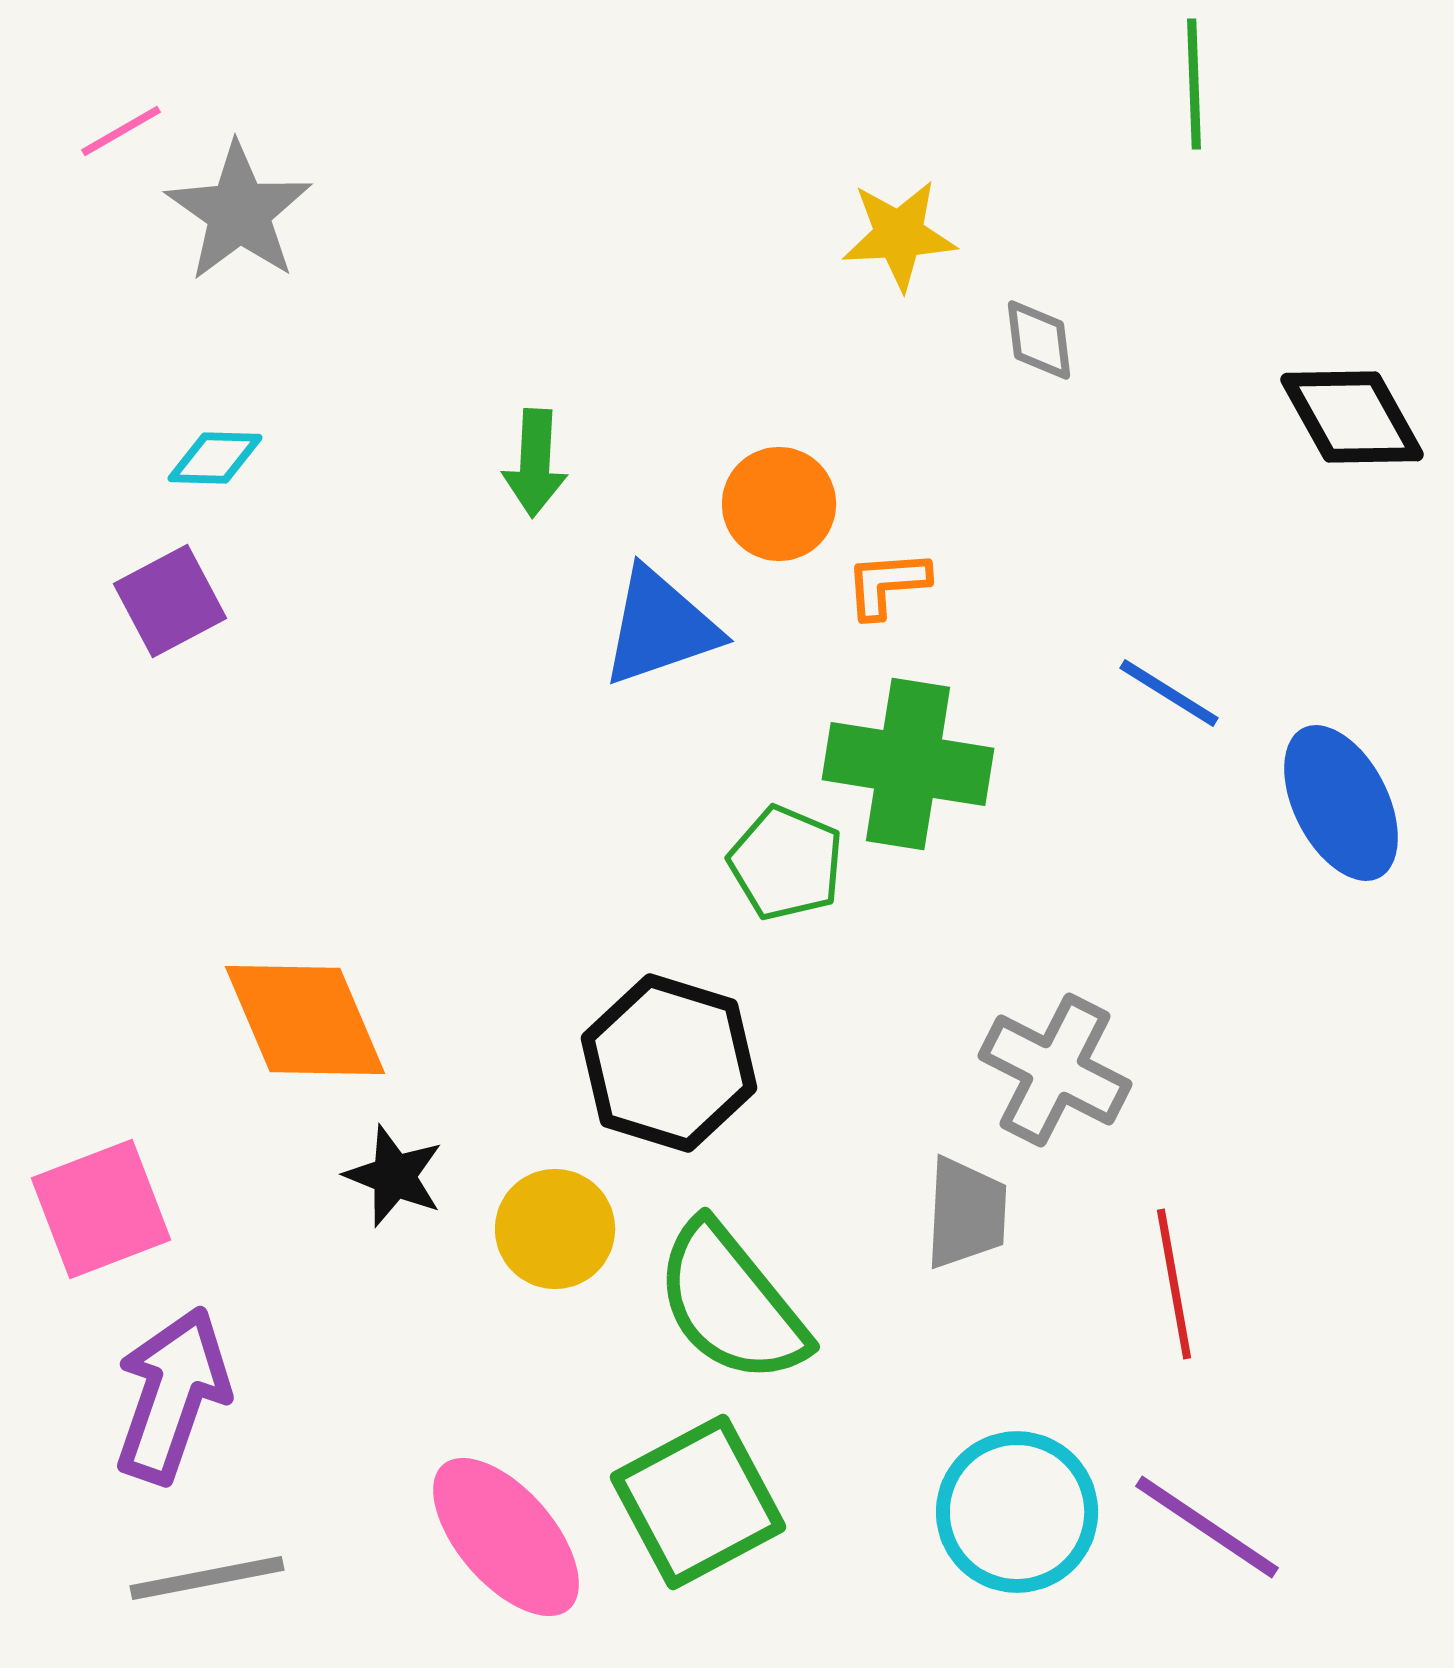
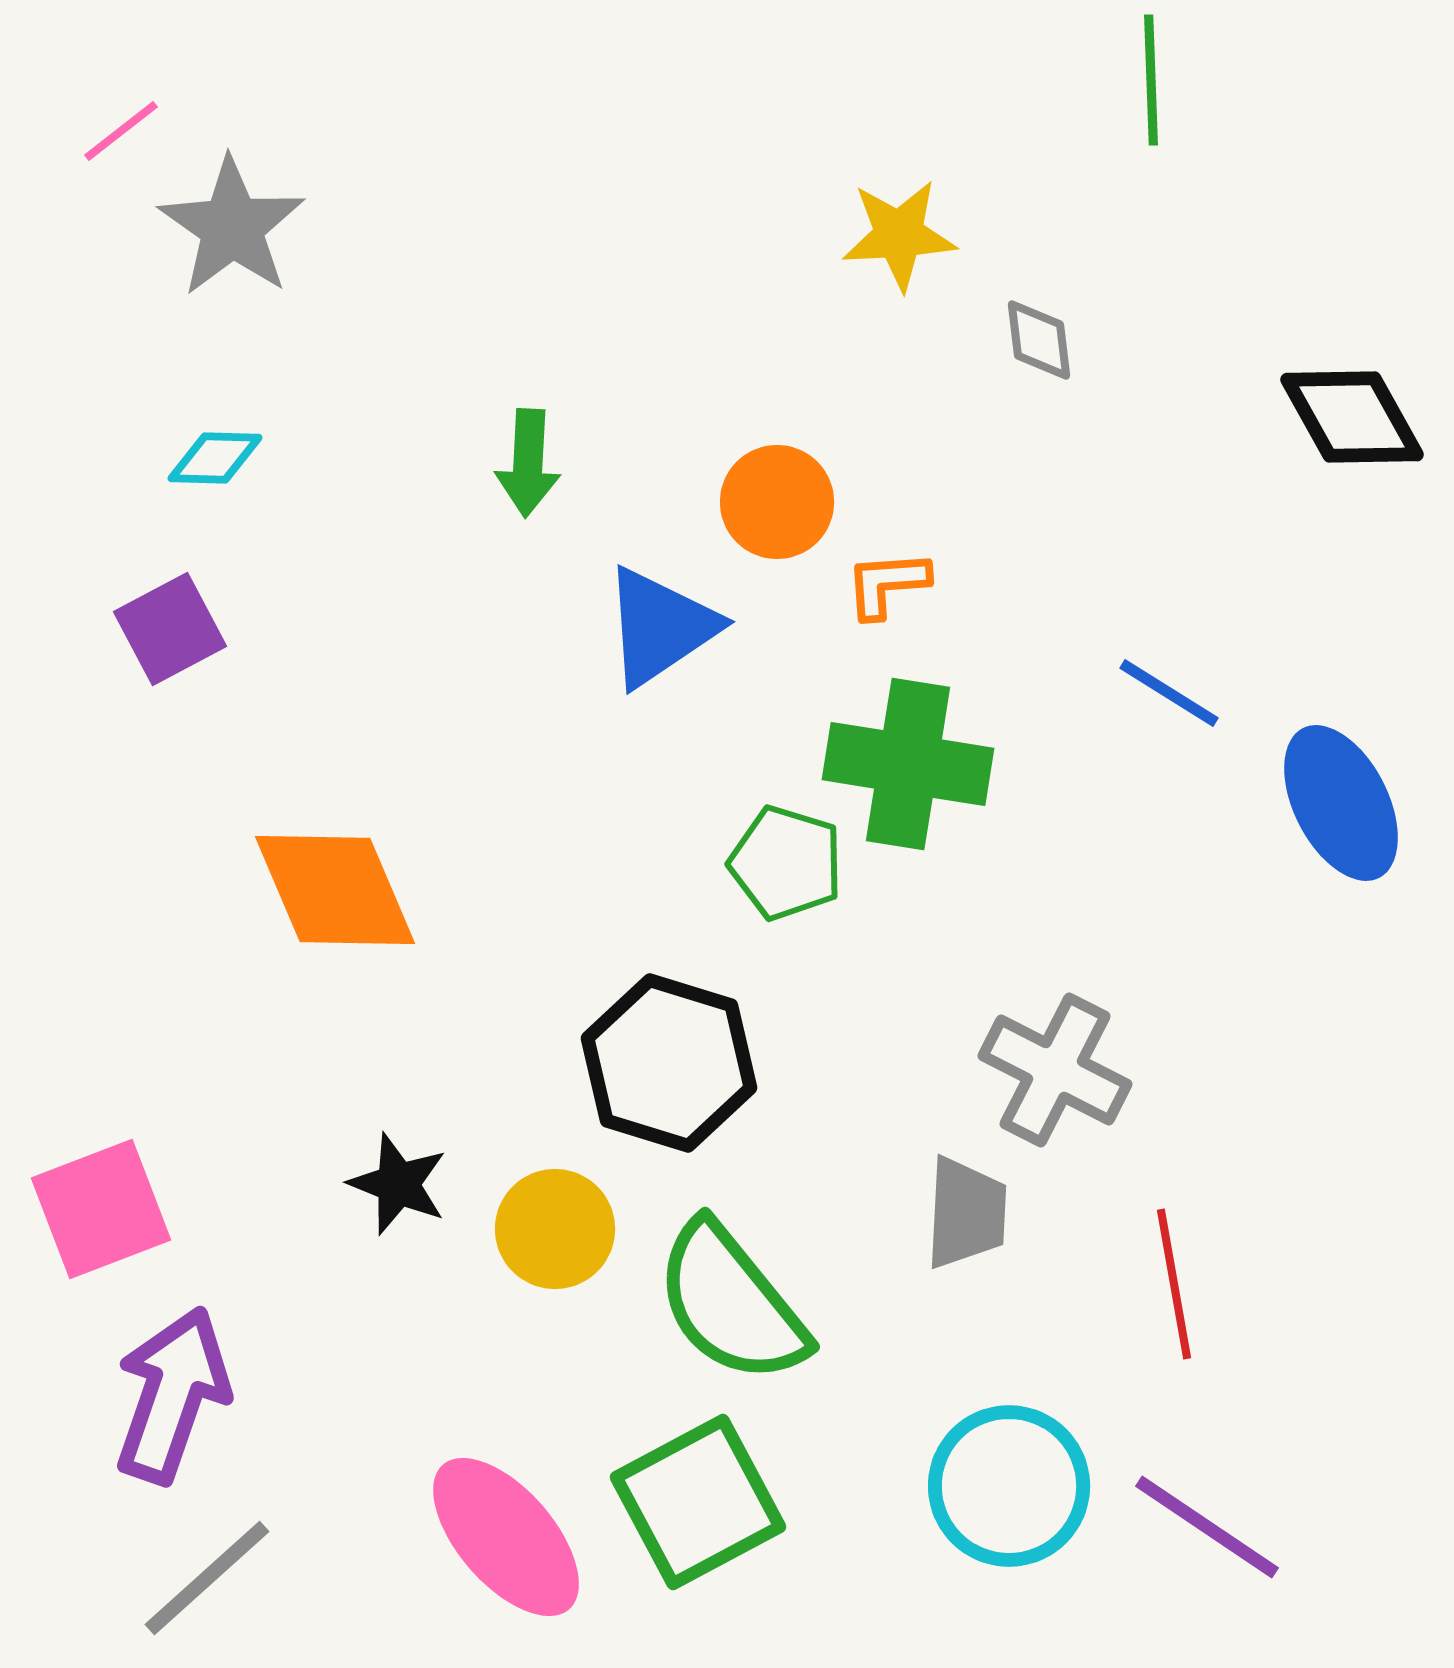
green line: moved 43 px left, 4 px up
pink line: rotated 8 degrees counterclockwise
gray star: moved 7 px left, 15 px down
green arrow: moved 7 px left
orange circle: moved 2 px left, 2 px up
purple square: moved 28 px down
blue triangle: rotated 15 degrees counterclockwise
green pentagon: rotated 6 degrees counterclockwise
orange diamond: moved 30 px right, 130 px up
black star: moved 4 px right, 8 px down
cyan circle: moved 8 px left, 26 px up
gray line: rotated 31 degrees counterclockwise
